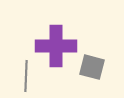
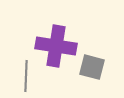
purple cross: rotated 9 degrees clockwise
